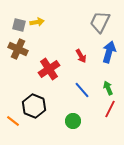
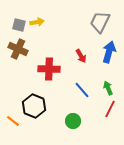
red cross: rotated 35 degrees clockwise
